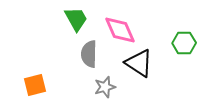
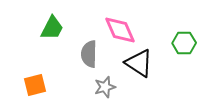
green trapezoid: moved 24 px left, 9 px down; rotated 56 degrees clockwise
